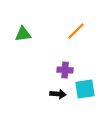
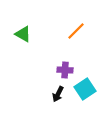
green triangle: rotated 36 degrees clockwise
cyan square: rotated 25 degrees counterclockwise
black arrow: rotated 112 degrees clockwise
